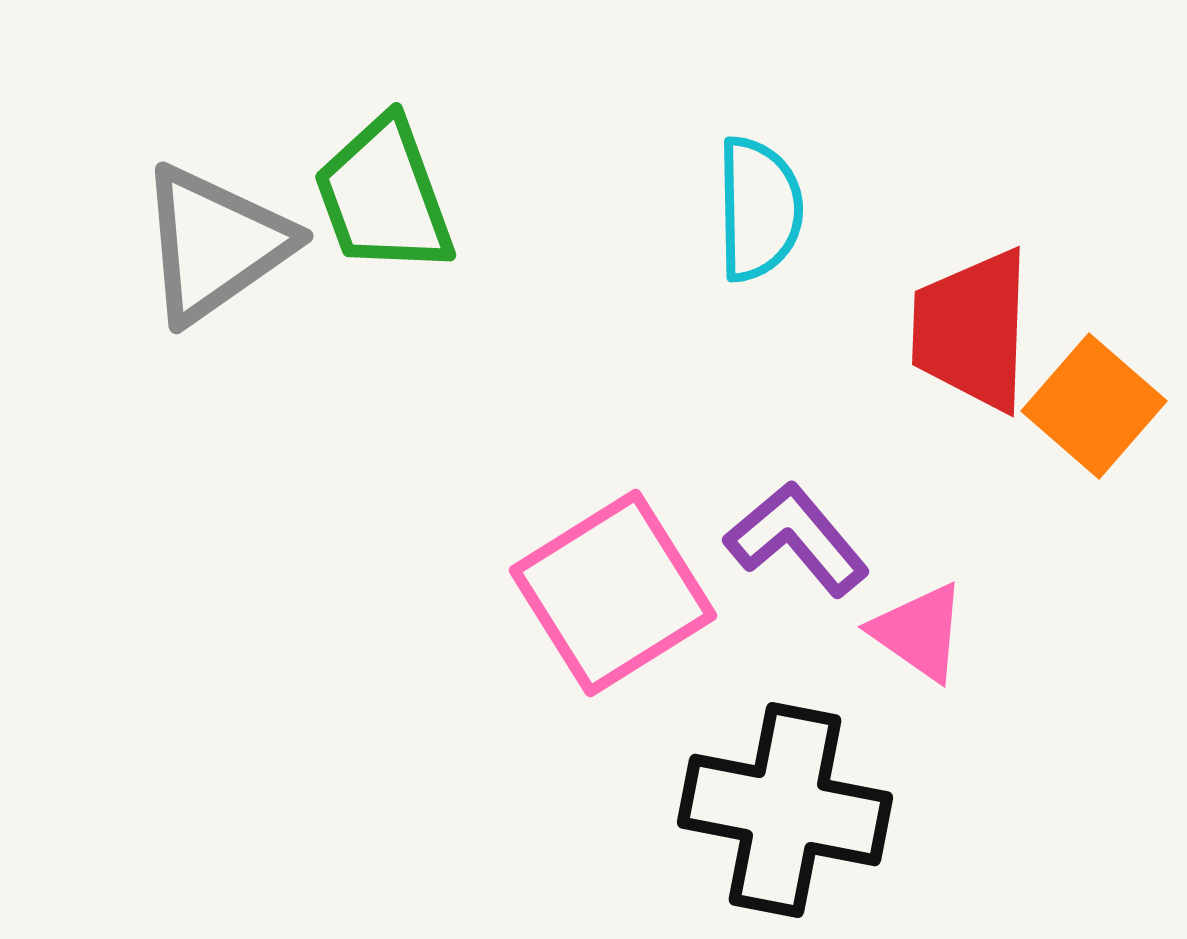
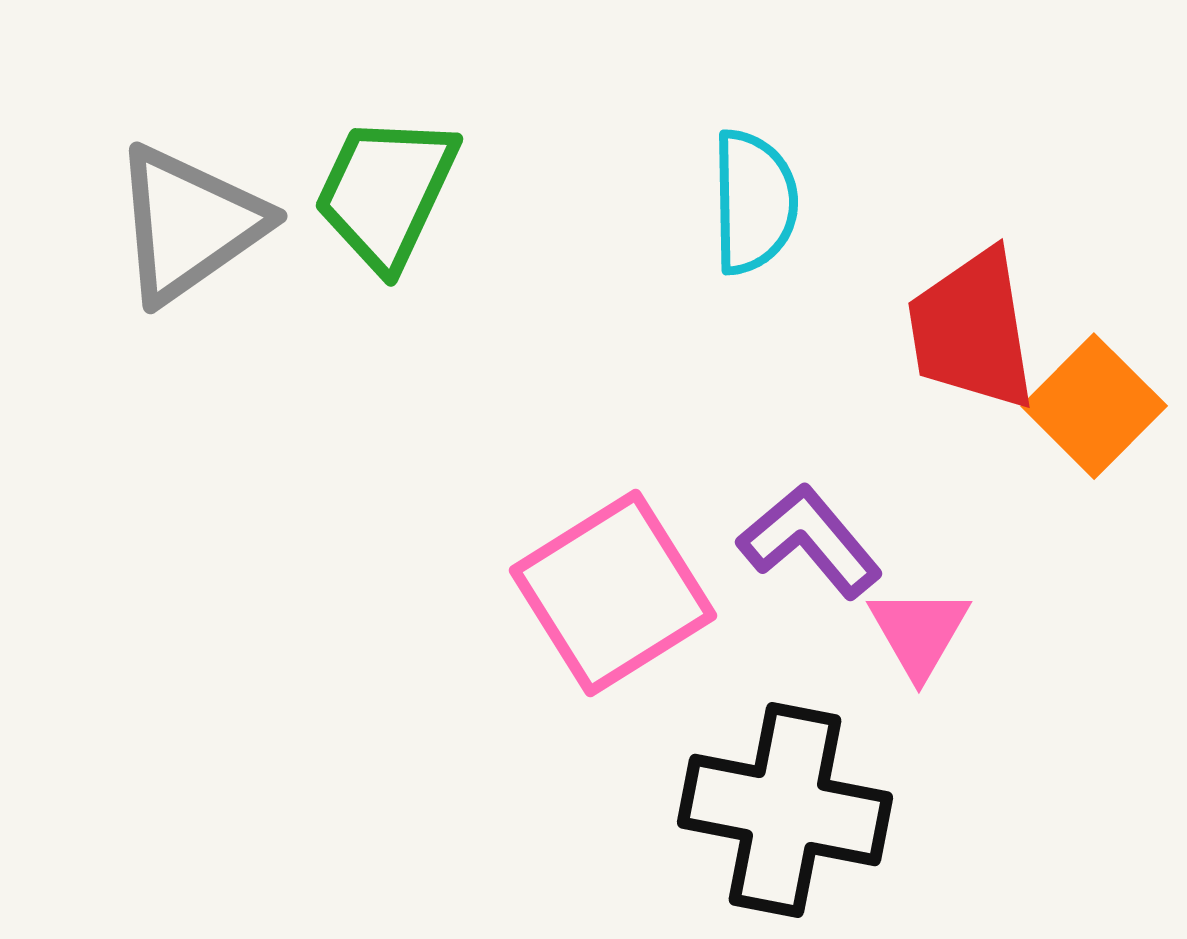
green trapezoid: moved 2 px right, 4 px up; rotated 45 degrees clockwise
cyan semicircle: moved 5 px left, 7 px up
gray triangle: moved 26 px left, 20 px up
red trapezoid: rotated 11 degrees counterclockwise
orange square: rotated 4 degrees clockwise
purple L-shape: moved 13 px right, 2 px down
pink triangle: rotated 25 degrees clockwise
